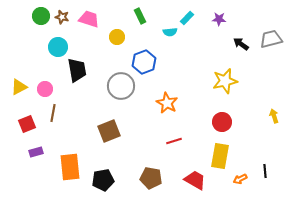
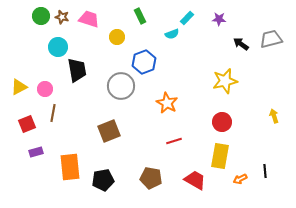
cyan semicircle: moved 2 px right, 2 px down; rotated 16 degrees counterclockwise
